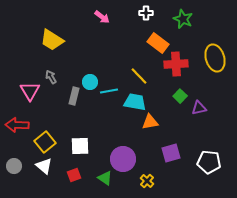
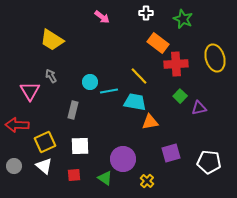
gray arrow: moved 1 px up
gray rectangle: moved 1 px left, 14 px down
yellow square: rotated 15 degrees clockwise
red square: rotated 16 degrees clockwise
